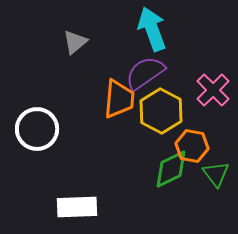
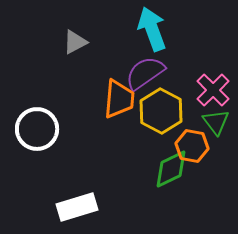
gray triangle: rotated 12 degrees clockwise
green triangle: moved 52 px up
white rectangle: rotated 15 degrees counterclockwise
